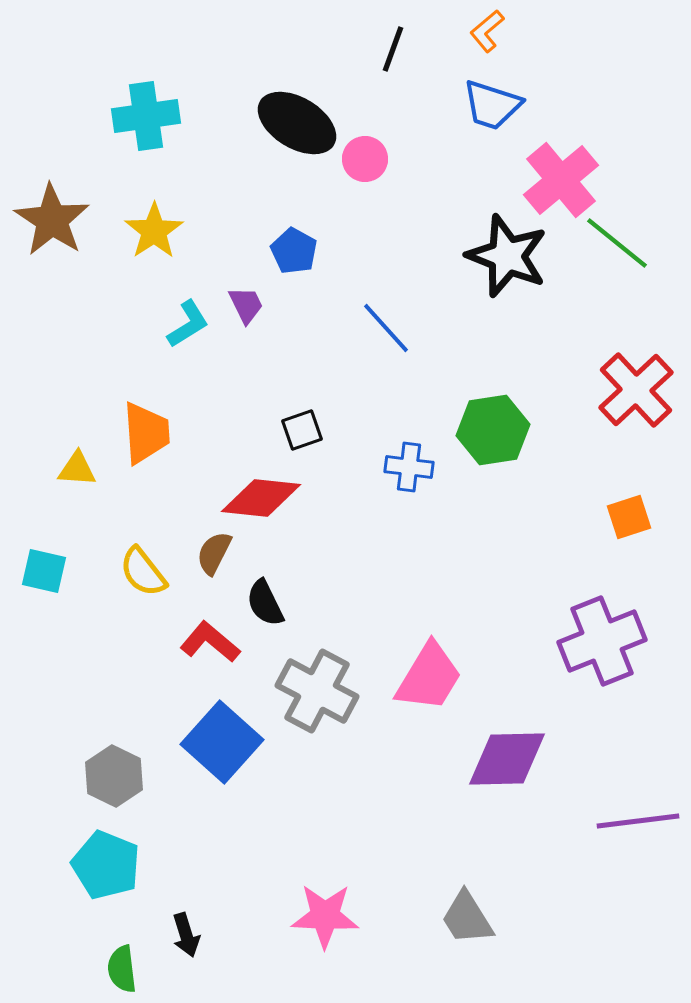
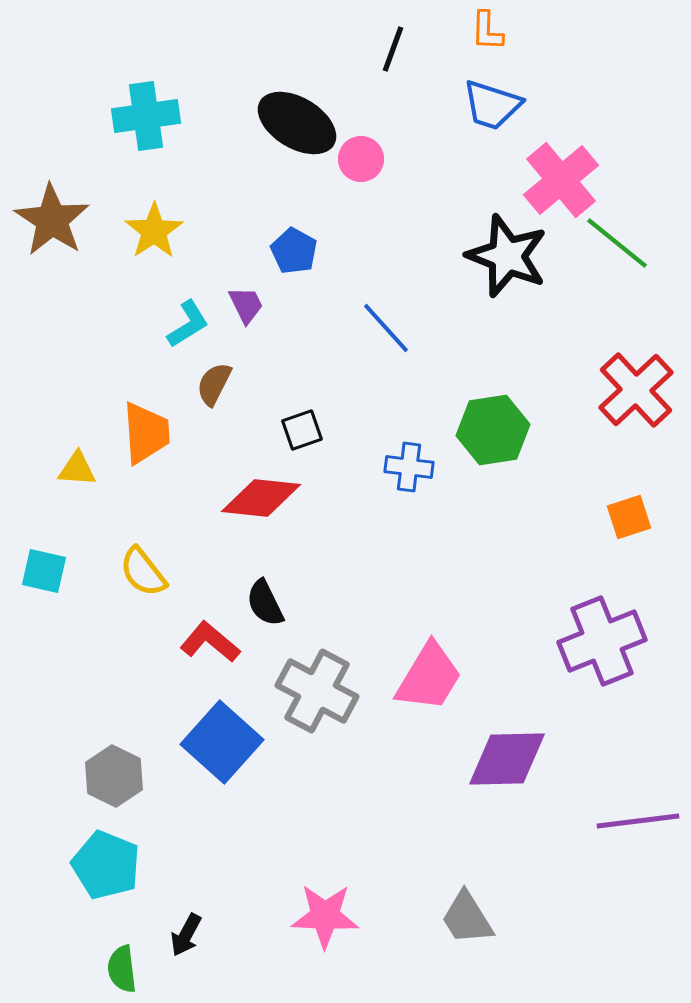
orange L-shape: rotated 48 degrees counterclockwise
pink circle: moved 4 px left
brown semicircle: moved 169 px up
black arrow: rotated 45 degrees clockwise
